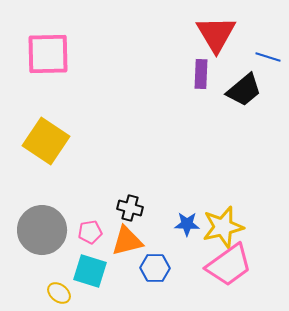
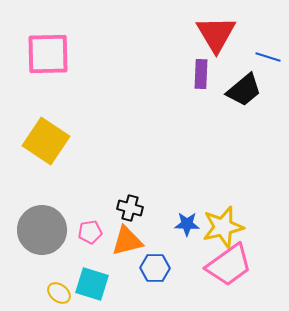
cyan square: moved 2 px right, 13 px down
